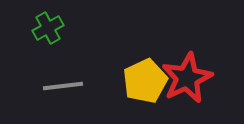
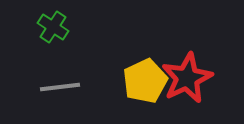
green cross: moved 5 px right, 1 px up; rotated 28 degrees counterclockwise
gray line: moved 3 px left, 1 px down
